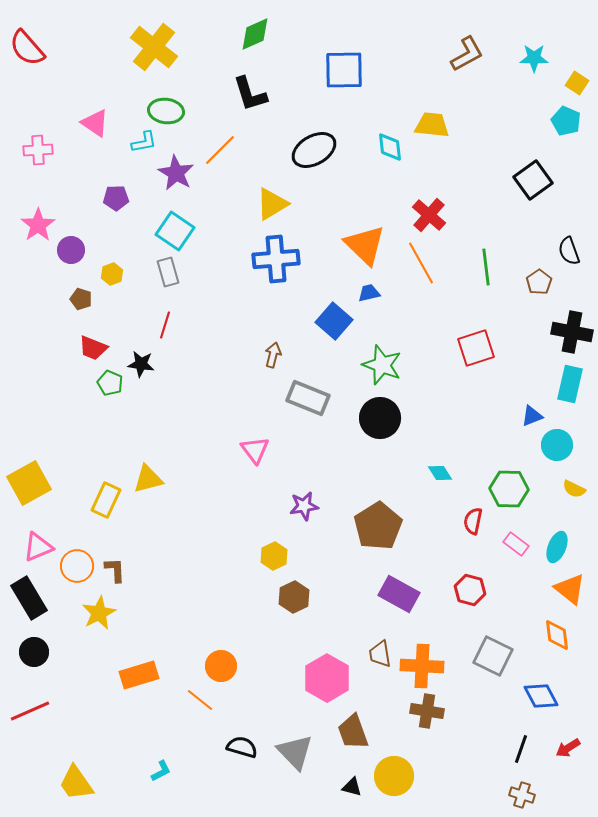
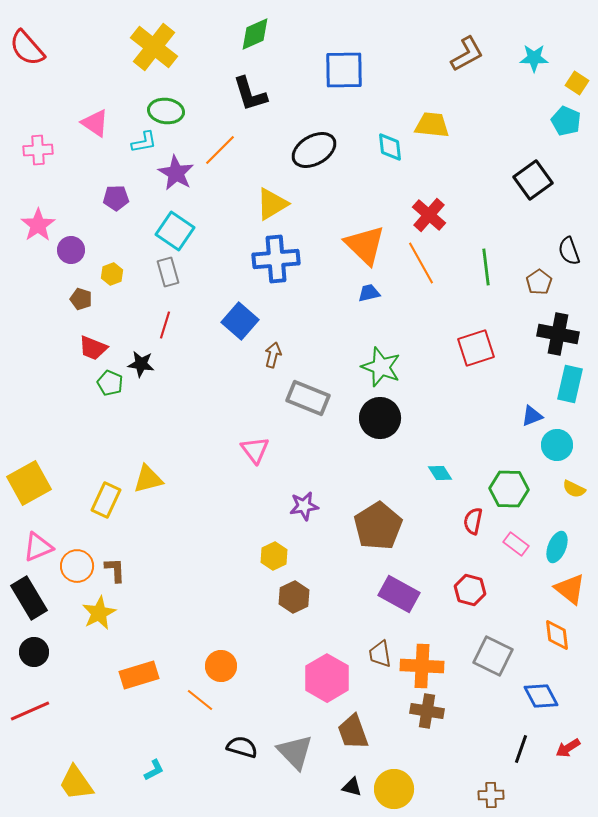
blue square at (334, 321): moved 94 px left
black cross at (572, 332): moved 14 px left, 2 px down
green star at (382, 365): moved 1 px left, 2 px down
cyan L-shape at (161, 771): moved 7 px left, 1 px up
yellow circle at (394, 776): moved 13 px down
brown cross at (522, 795): moved 31 px left; rotated 20 degrees counterclockwise
